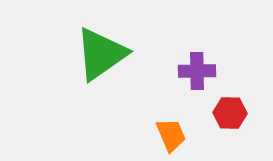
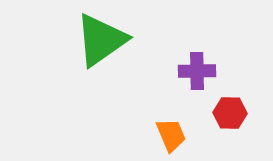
green triangle: moved 14 px up
